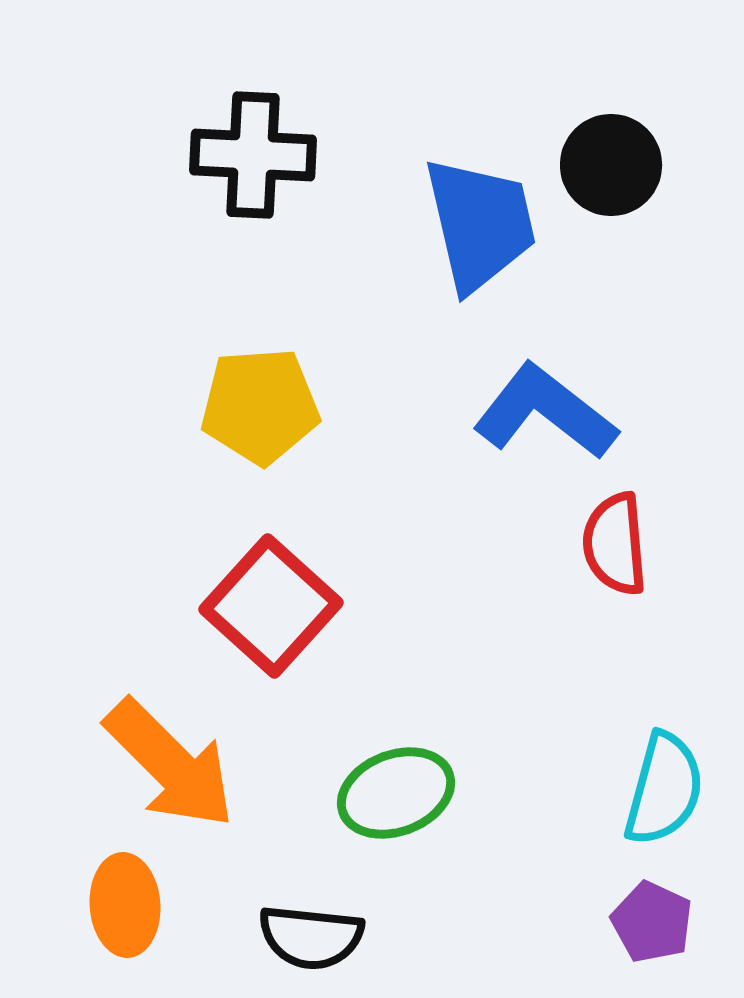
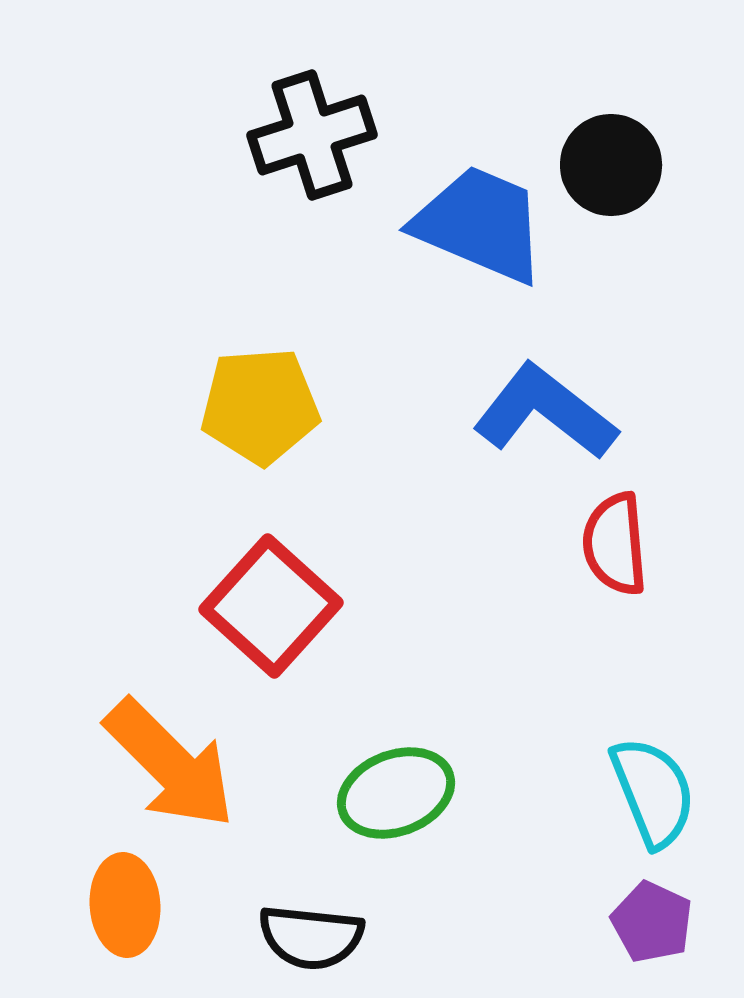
black cross: moved 59 px right, 20 px up; rotated 21 degrees counterclockwise
blue trapezoid: rotated 54 degrees counterclockwise
cyan semicircle: moved 11 px left, 3 px down; rotated 37 degrees counterclockwise
